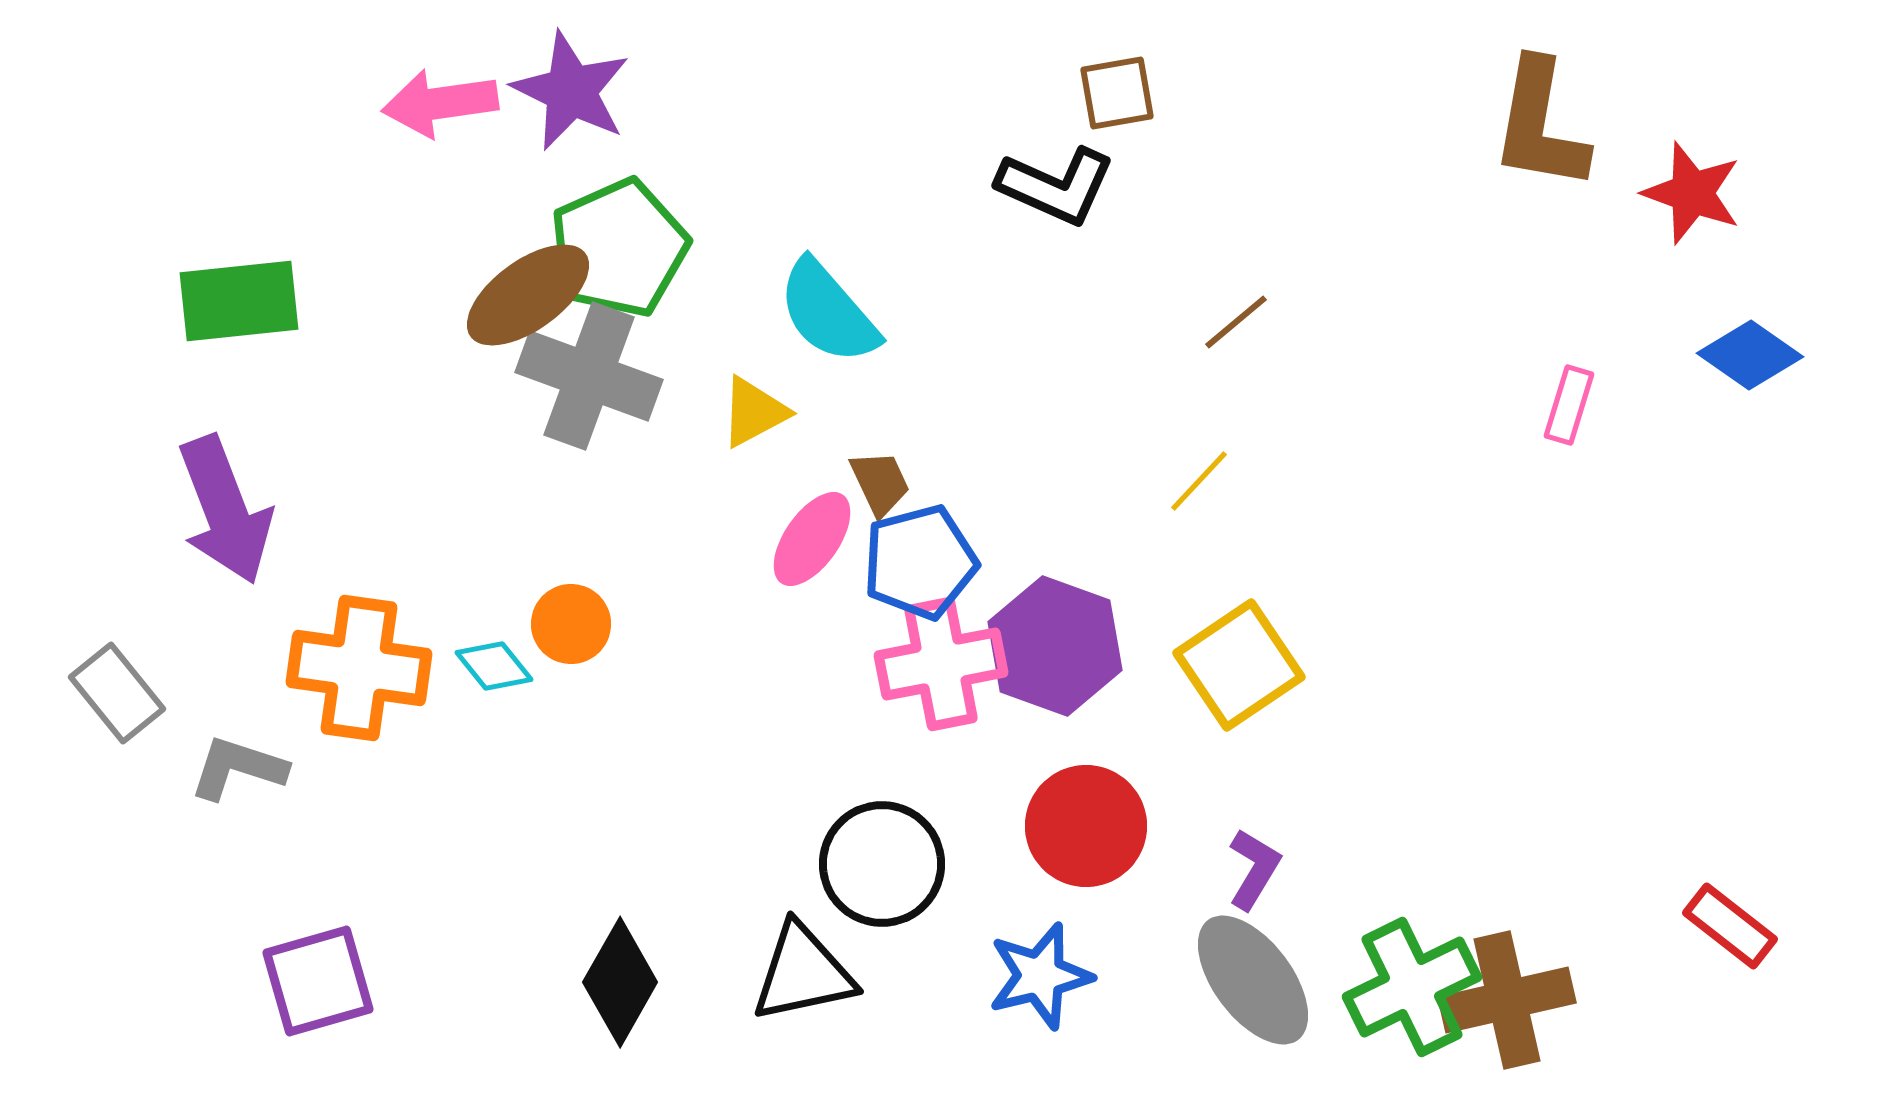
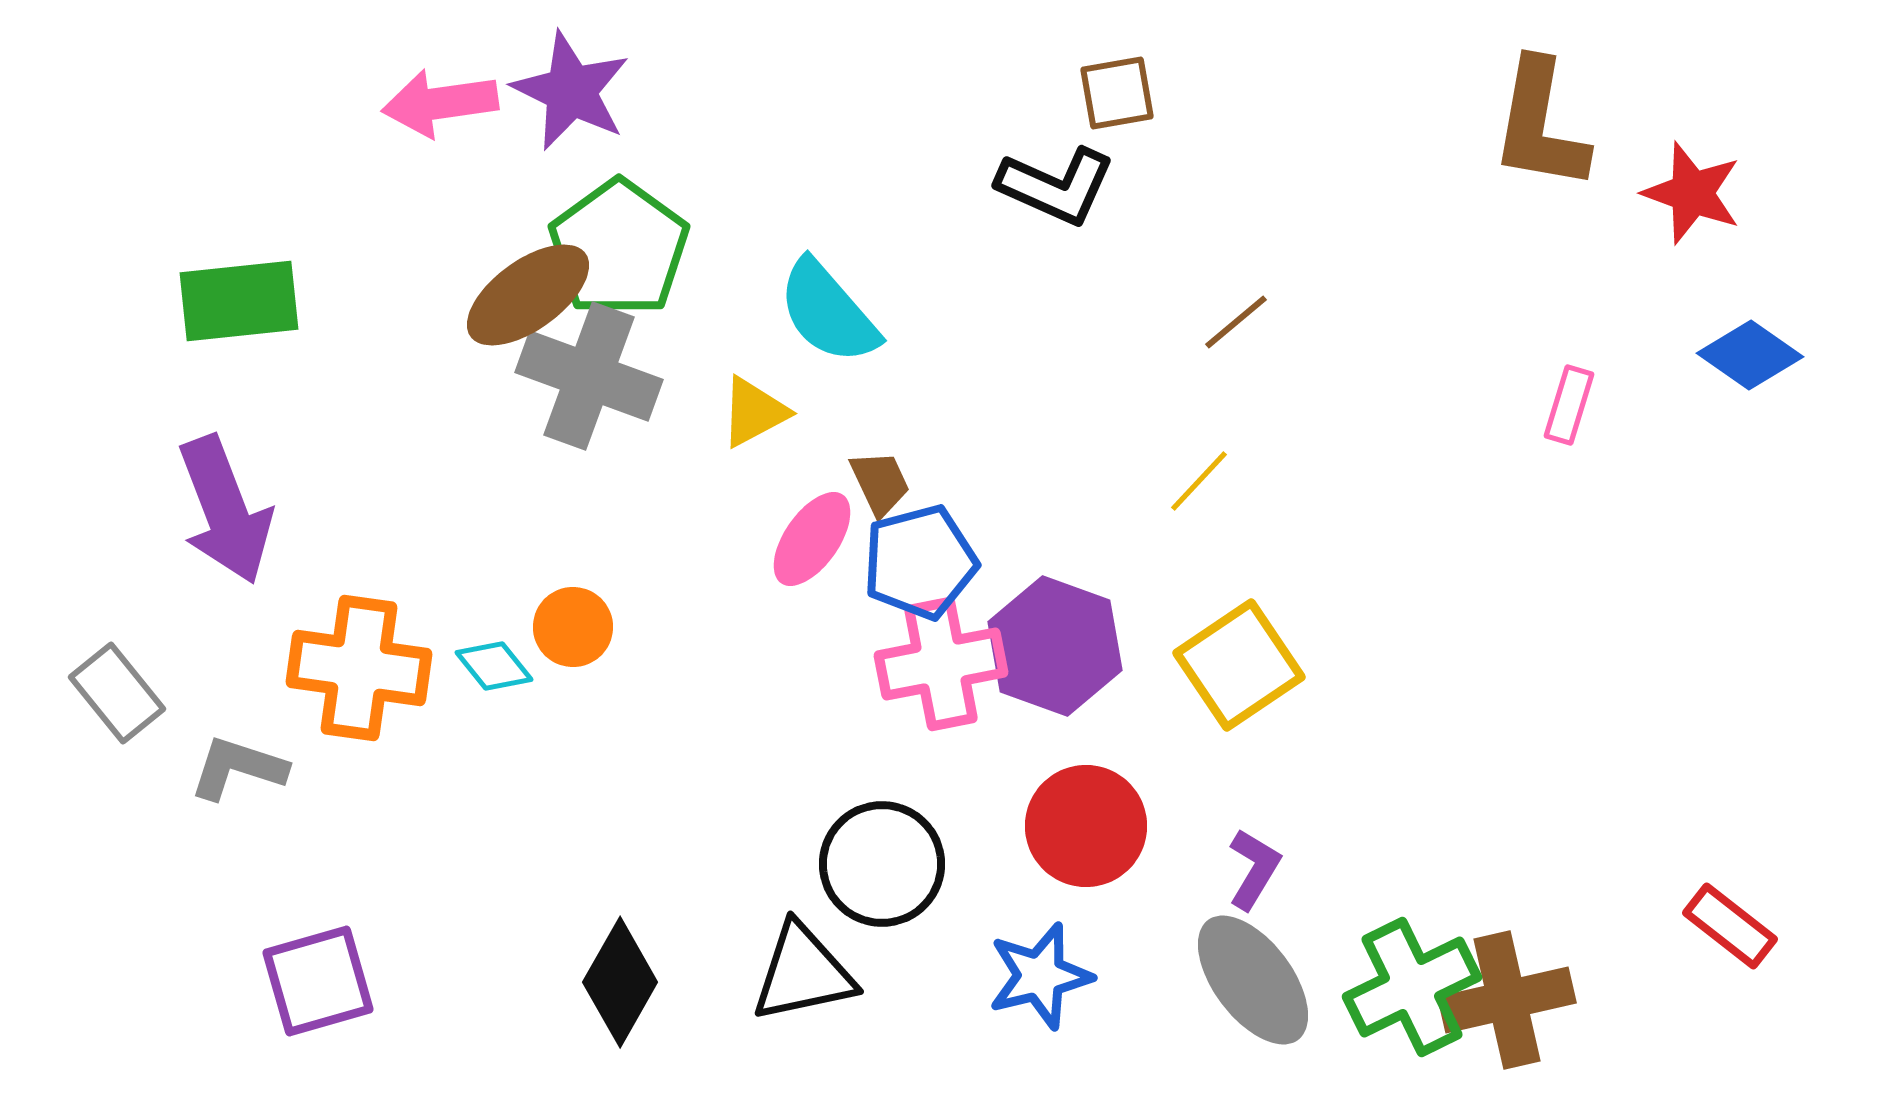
green pentagon: rotated 12 degrees counterclockwise
orange circle: moved 2 px right, 3 px down
